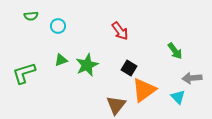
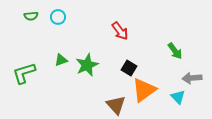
cyan circle: moved 9 px up
brown triangle: rotated 20 degrees counterclockwise
